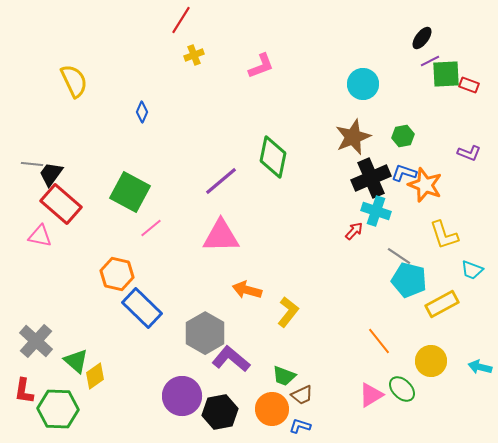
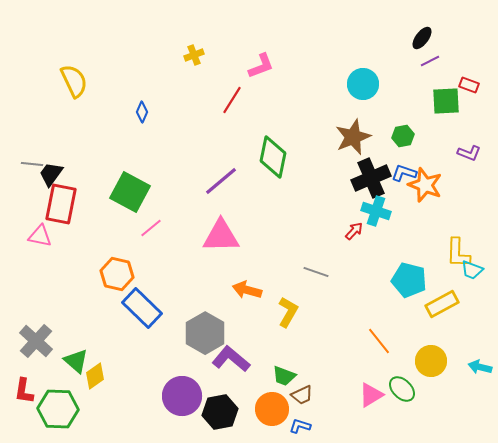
red line at (181, 20): moved 51 px right, 80 px down
green square at (446, 74): moved 27 px down
red rectangle at (61, 204): rotated 60 degrees clockwise
yellow L-shape at (444, 235): moved 14 px right, 18 px down; rotated 20 degrees clockwise
gray line at (399, 256): moved 83 px left, 16 px down; rotated 15 degrees counterclockwise
yellow L-shape at (288, 312): rotated 8 degrees counterclockwise
